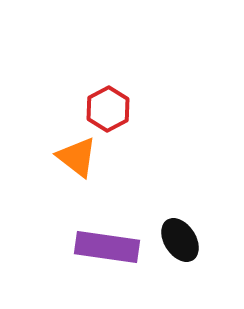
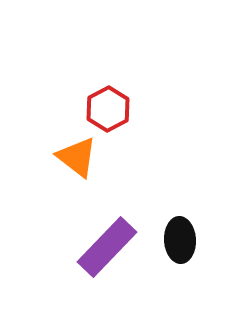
black ellipse: rotated 30 degrees clockwise
purple rectangle: rotated 54 degrees counterclockwise
